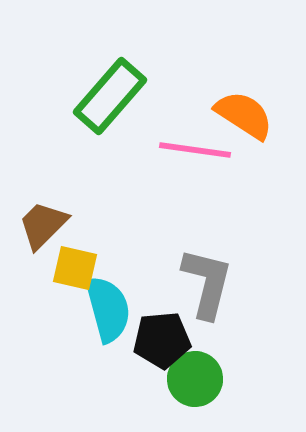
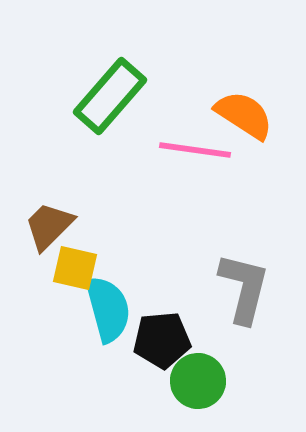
brown trapezoid: moved 6 px right, 1 px down
gray L-shape: moved 37 px right, 5 px down
green circle: moved 3 px right, 2 px down
